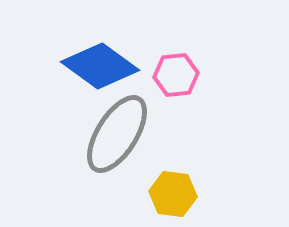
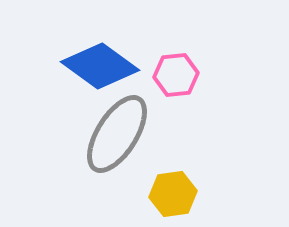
yellow hexagon: rotated 15 degrees counterclockwise
